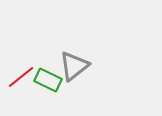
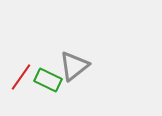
red line: rotated 16 degrees counterclockwise
